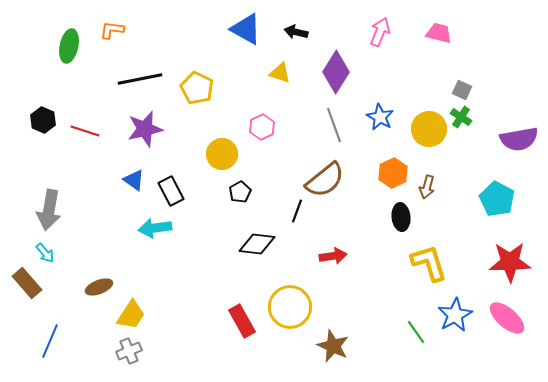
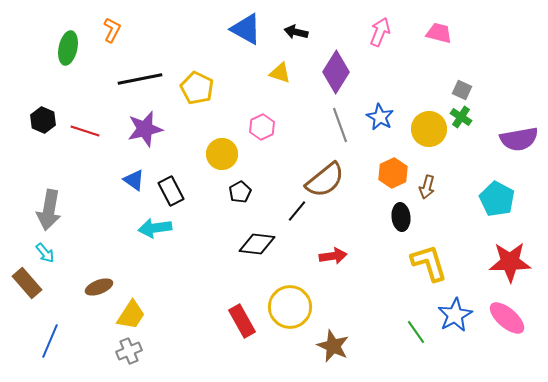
orange L-shape at (112, 30): rotated 110 degrees clockwise
green ellipse at (69, 46): moved 1 px left, 2 px down
gray line at (334, 125): moved 6 px right
black line at (297, 211): rotated 20 degrees clockwise
